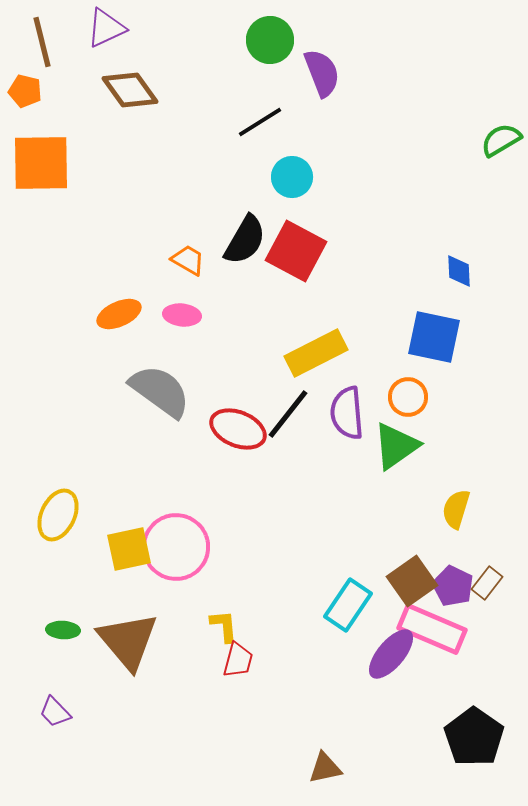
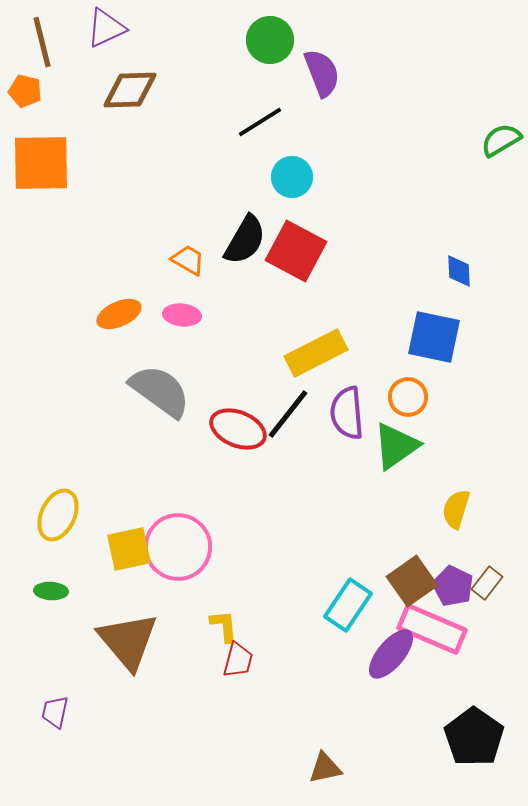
brown diamond at (130, 90): rotated 56 degrees counterclockwise
pink circle at (176, 547): moved 2 px right
green ellipse at (63, 630): moved 12 px left, 39 px up
purple trapezoid at (55, 712): rotated 56 degrees clockwise
